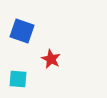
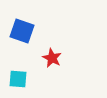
red star: moved 1 px right, 1 px up
